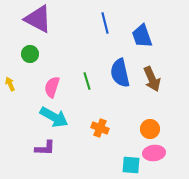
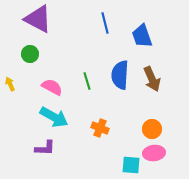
blue semicircle: moved 2 px down; rotated 16 degrees clockwise
pink semicircle: rotated 100 degrees clockwise
orange circle: moved 2 px right
